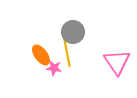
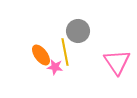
gray circle: moved 5 px right, 1 px up
yellow line: moved 2 px left, 1 px up
pink star: moved 1 px right, 1 px up
